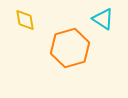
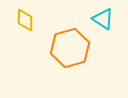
yellow diamond: rotated 10 degrees clockwise
